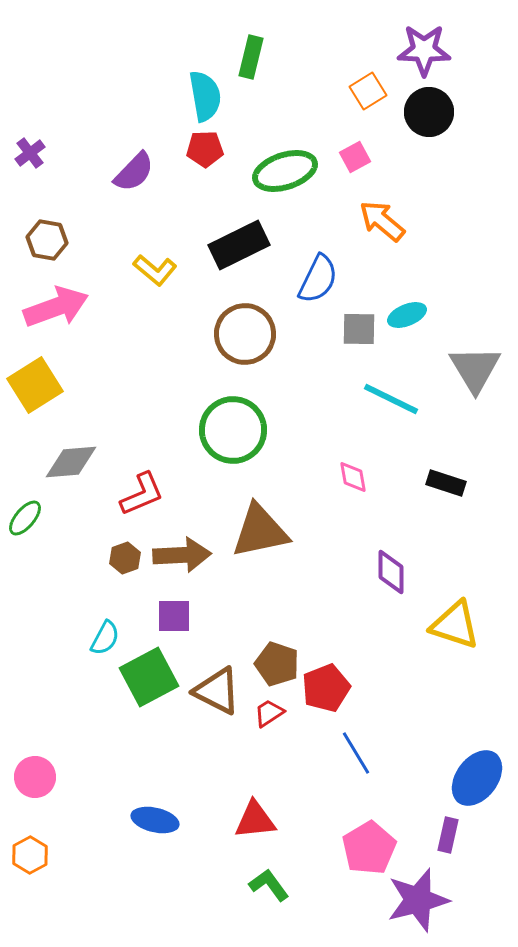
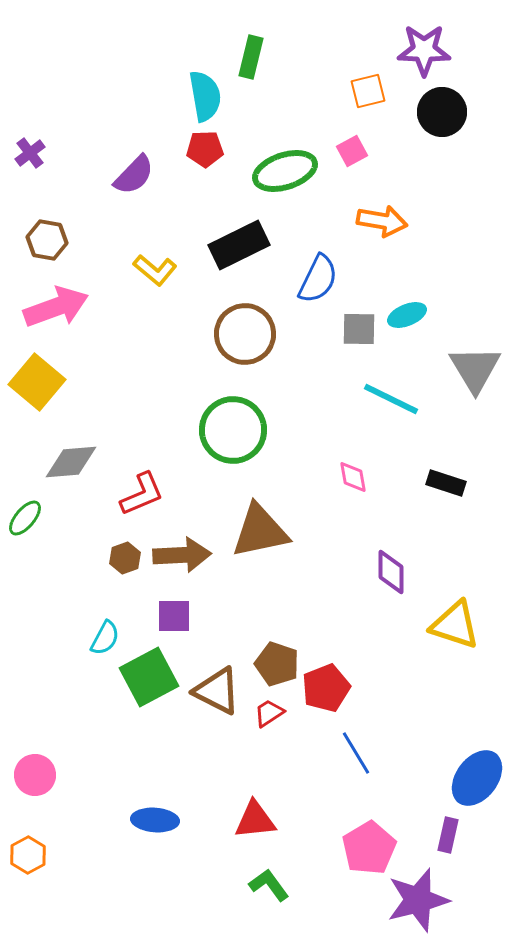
orange square at (368, 91): rotated 18 degrees clockwise
black circle at (429, 112): moved 13 px right
pink square at (355, 157): moved 3 px left, 6 px up
purple semicircle at (134, 172): moved 3 px down
orange arrow at (382, 221): rotated 150 degrees clockwise
yellow square at (35, 385): moved 2 px right, 3 px up; rotated 18 degrees counterclockwise
pink circle at (35, 777): moved 2 px up
blue ellipse at (155, 820): rotated 9 degrees counterclockwise
orange hexagon at (30, 855): moved 2 px left
